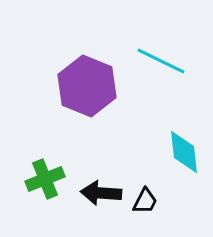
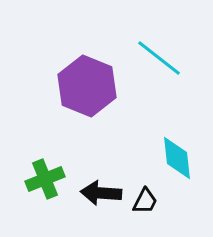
cyan line: moved 2 px left, 3 px up; rotated 12 degrees clockwise
cyan diamond: moved 7 px left, 6 px down
